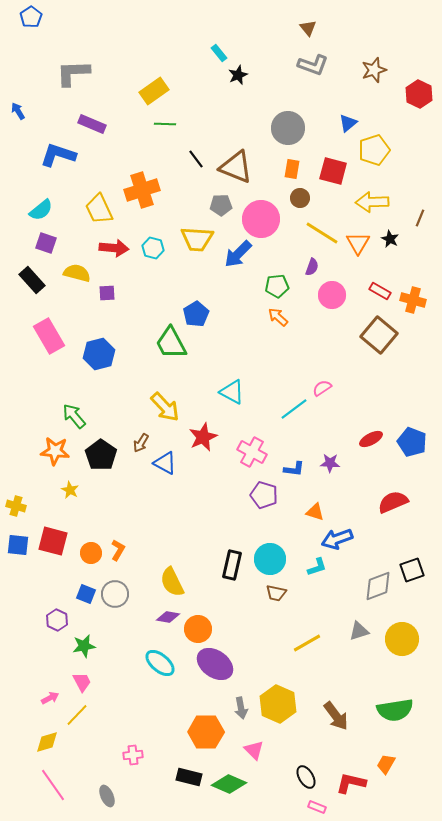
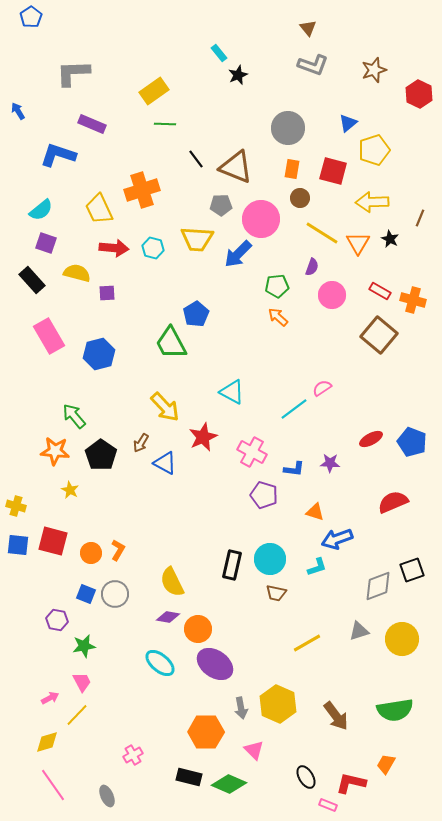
purple hexagon at (57, 620): rotated 15 degrees counterclockwise
pink cross at (133, 755): rotated 24 degrees counterclockwise
pink rectangle at (317, 807): moved 11 px right, 2 px up
